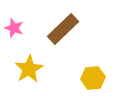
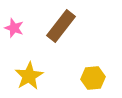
brown rectangle: moved 2 px left, 3 px up; rotated 8 degrees counterclockwise
yellow star: moved 7 px down
